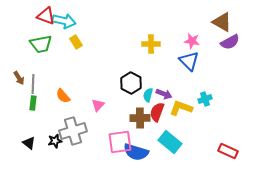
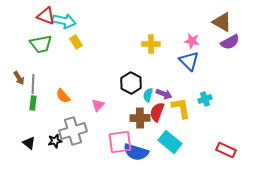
yellow L-shape: rotated 60 degrees clockwise
red rectangle: moved 2 px left, 1 px up
